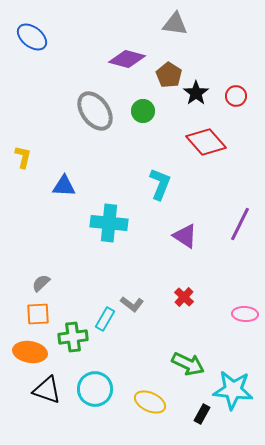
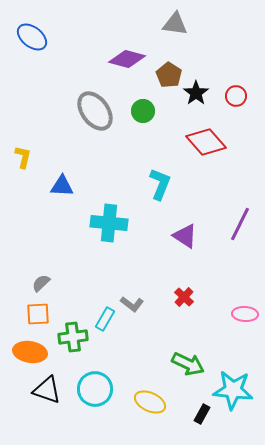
blue triangle: moved 2 px left
